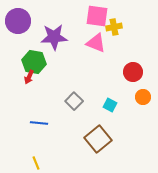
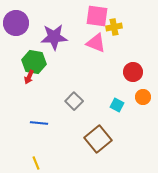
purple circle: moved 2 px left, 2 px down
cyan square: moved 7 px right
